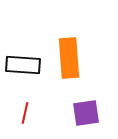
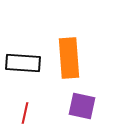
black rectangle: moved 2 px up
purple square: moved 4 px left, 7 px up; rotated 20 degrees clockwise
